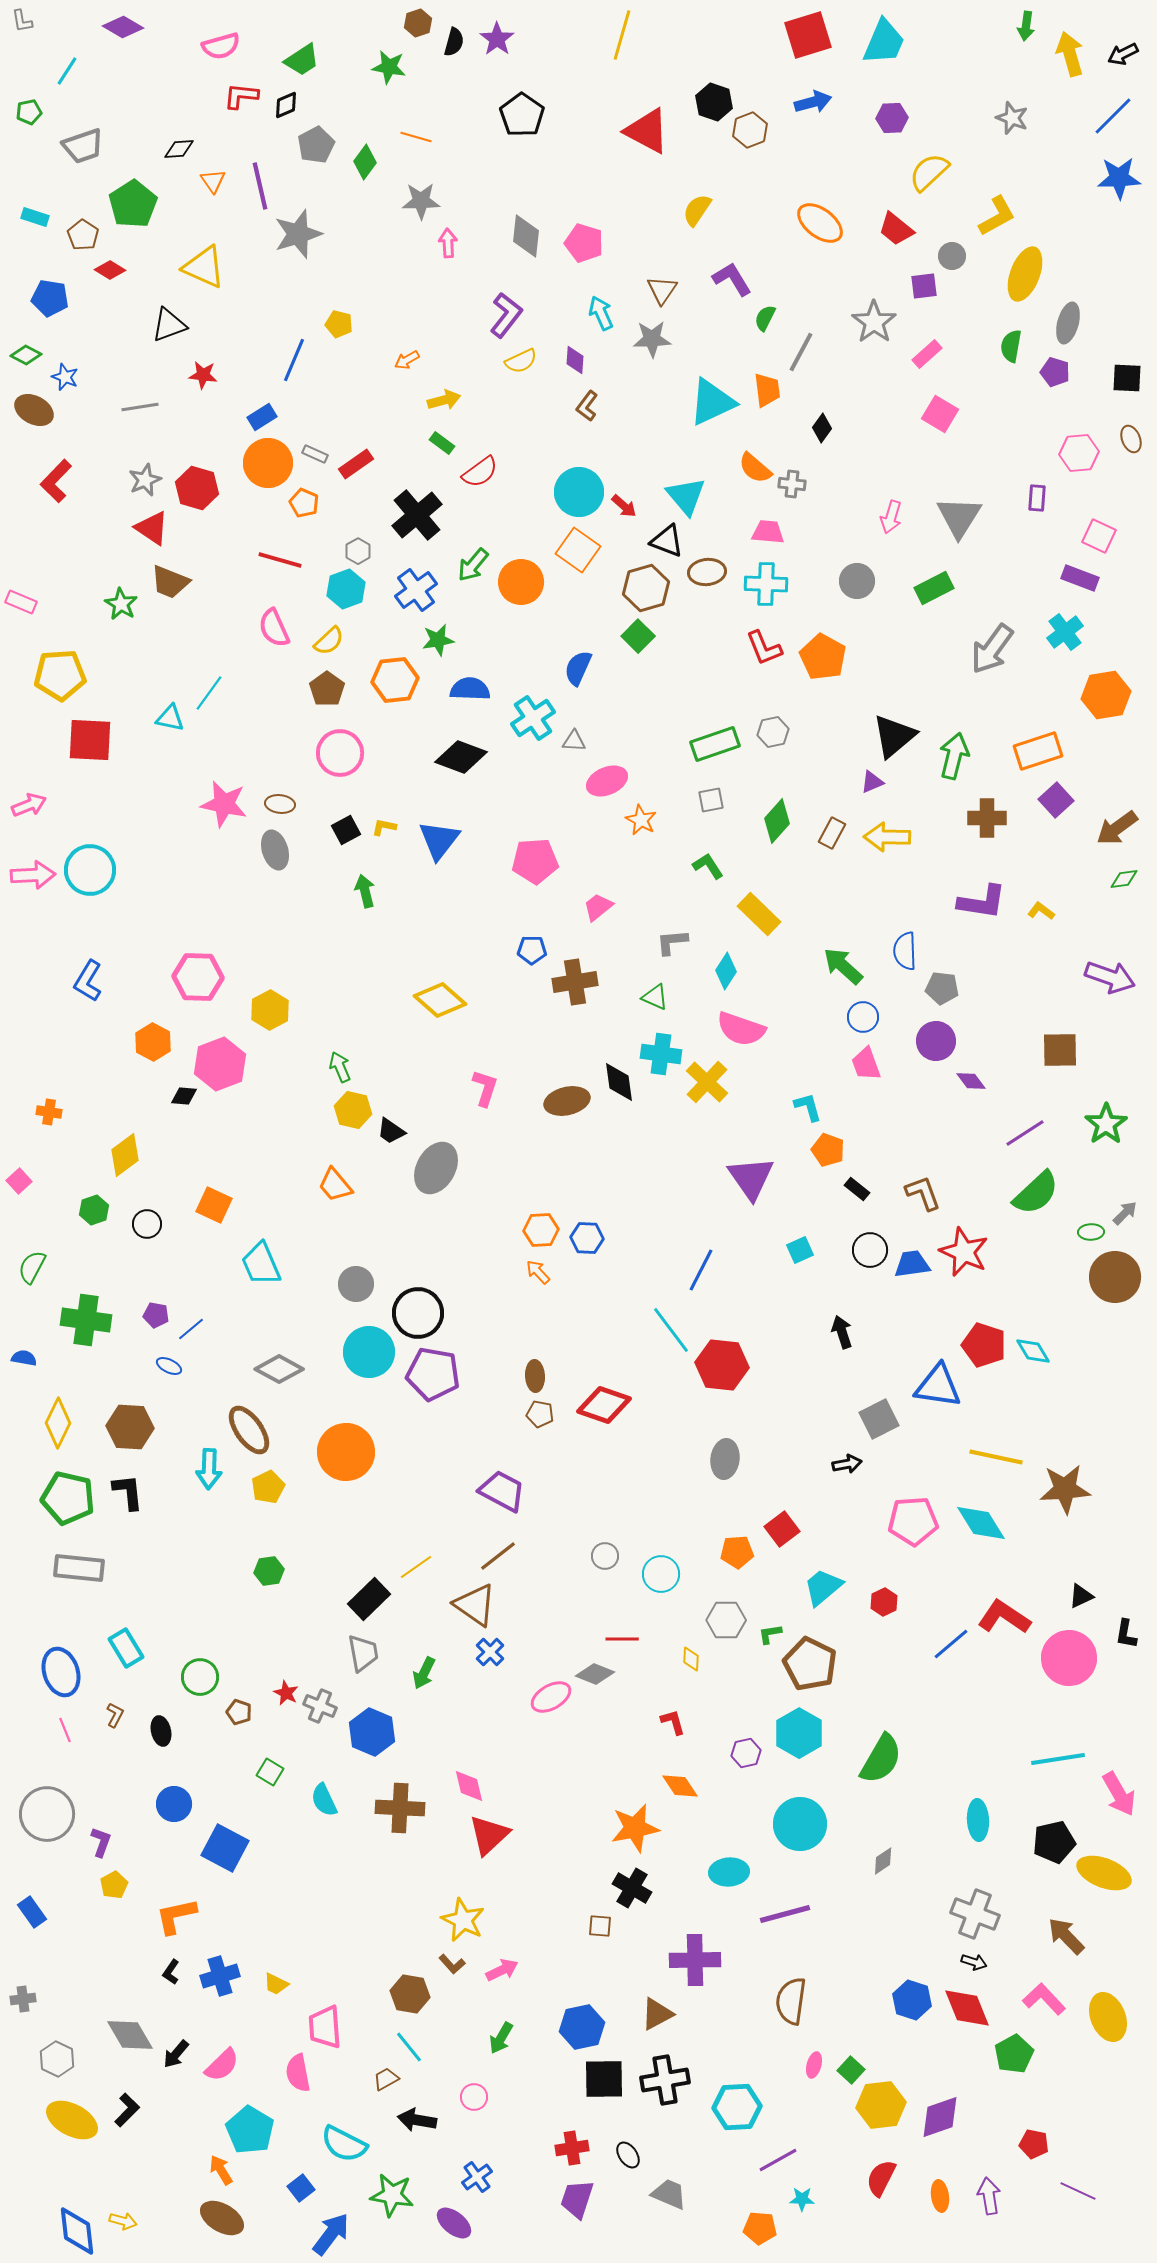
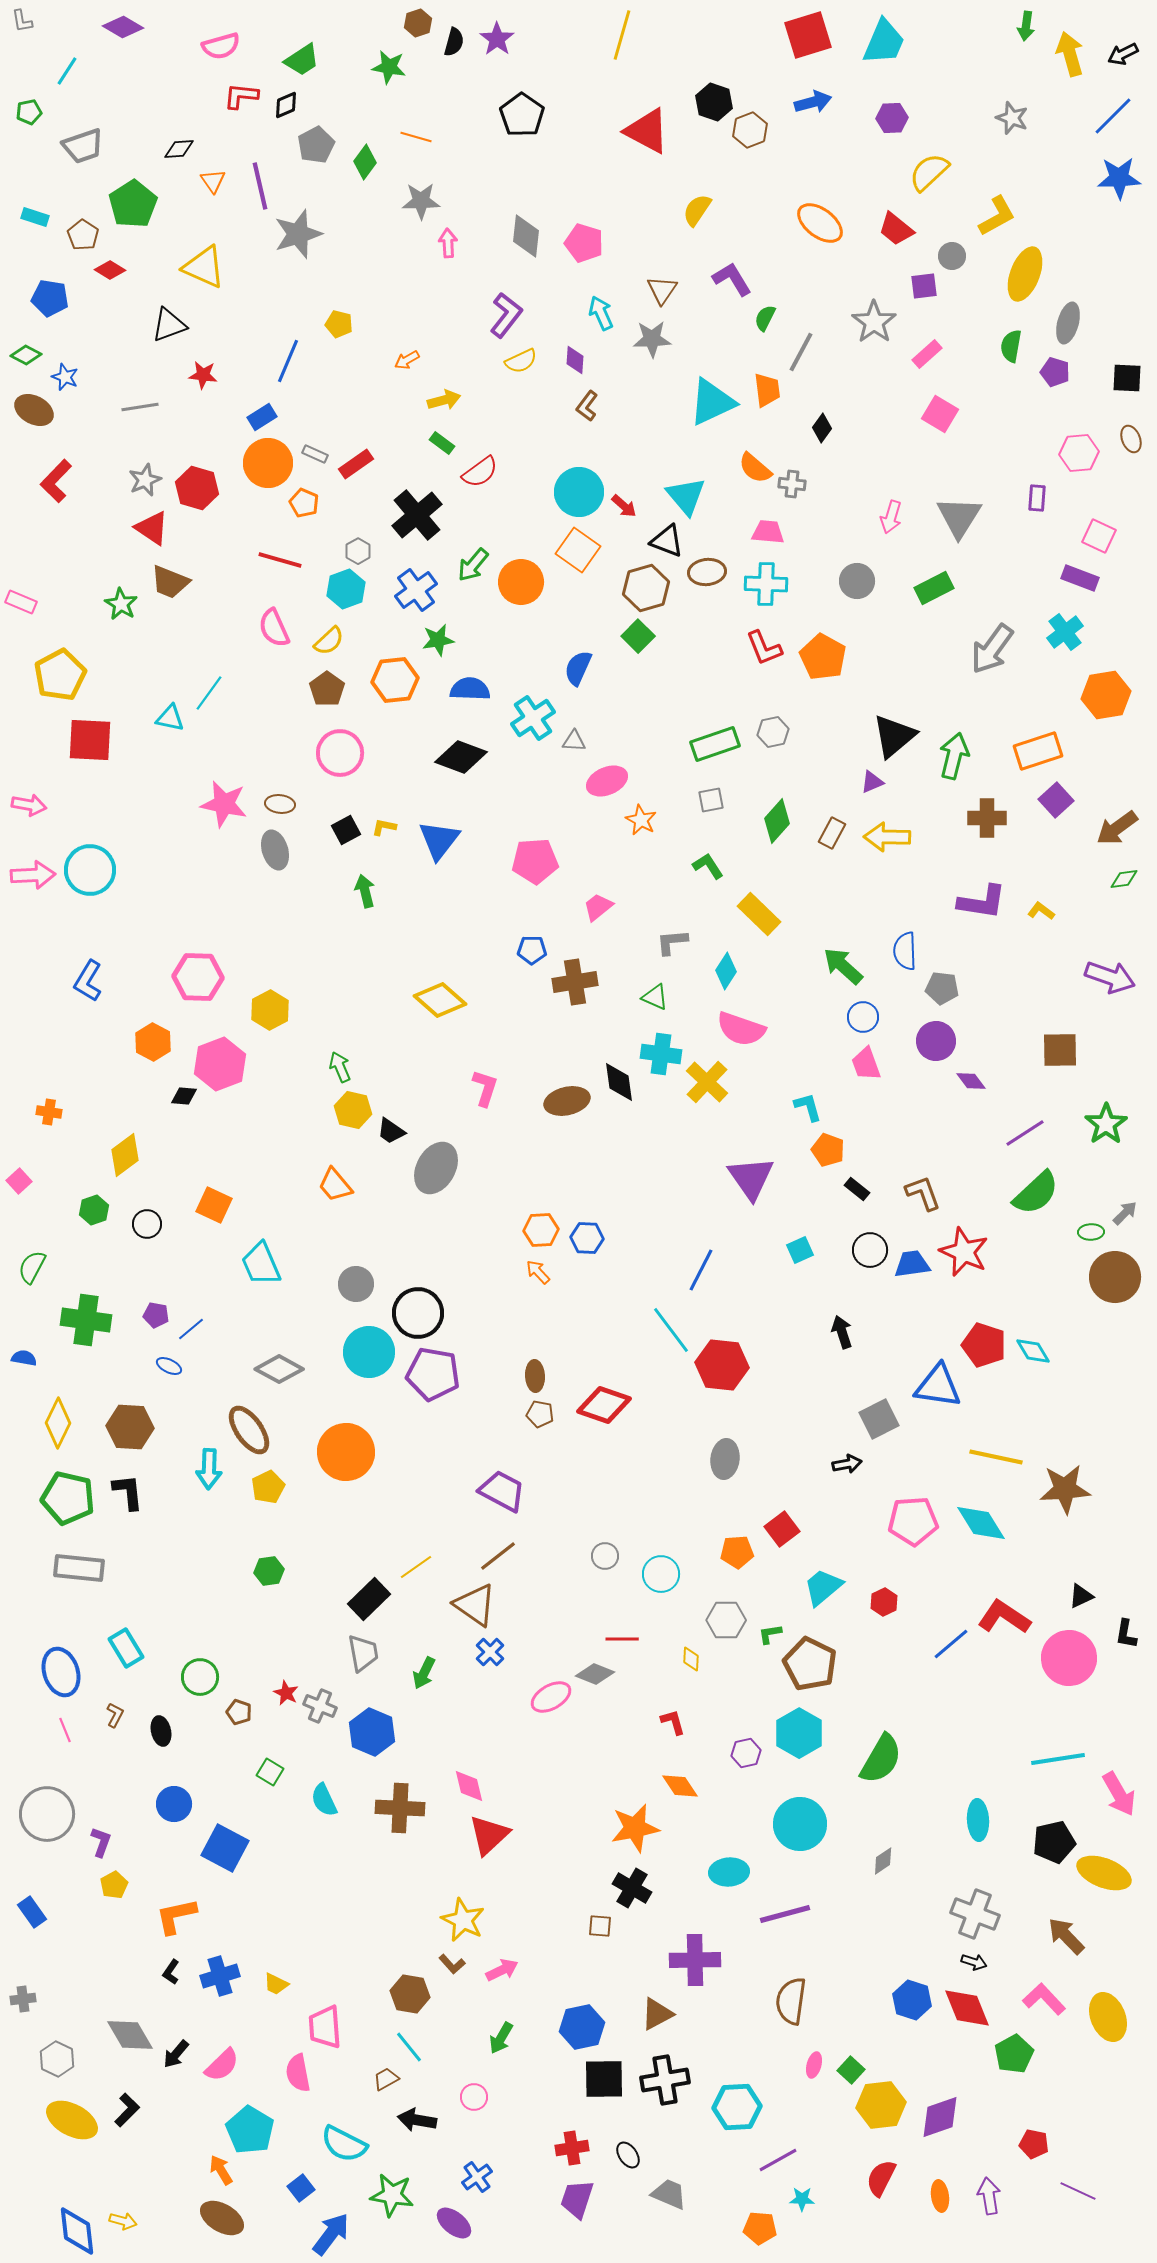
blue line at (294, 360): moved 6 px left, 1 px down
yellow pentagon at (60, 675): rotated 24 degrees counterclockwise
pink arrow at (29, 805): rotated 32 degrees clockwise
